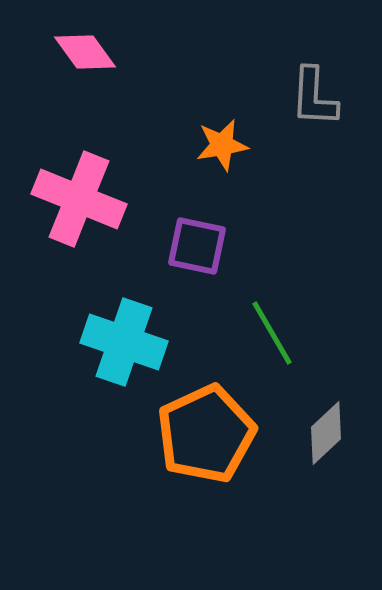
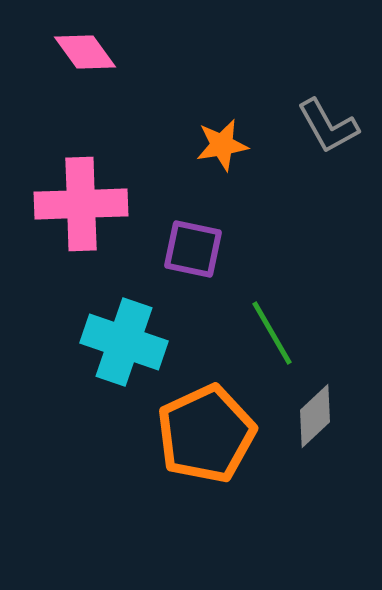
gray L-shape: moved 14 px right, 29 px down; rotated 32 degrees counterclockwise
pink cross: moved 2 px right, 5 px down; rotated 24 degrees counterclockwise
purple square: moved 4 px left, 3 px down
gray diamond: moved 11 px left, 17 px up
